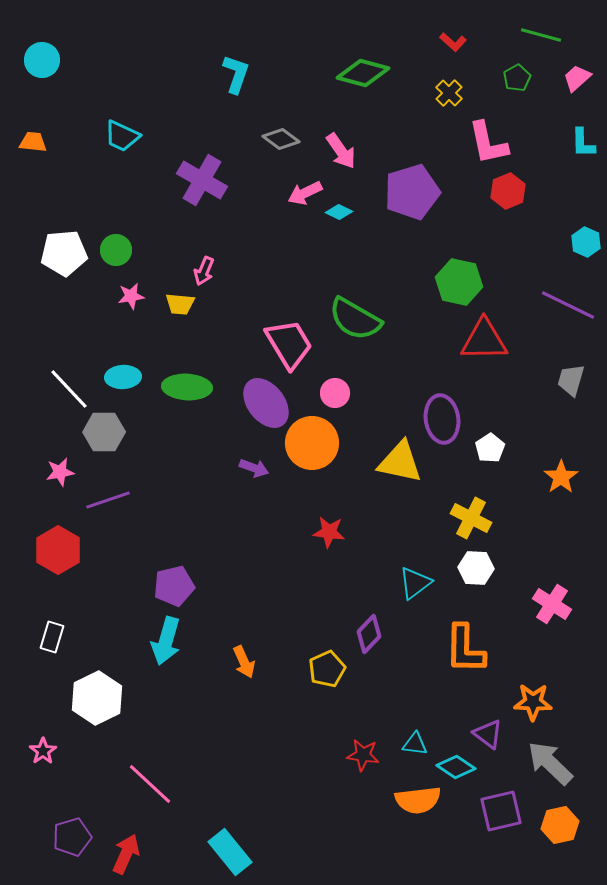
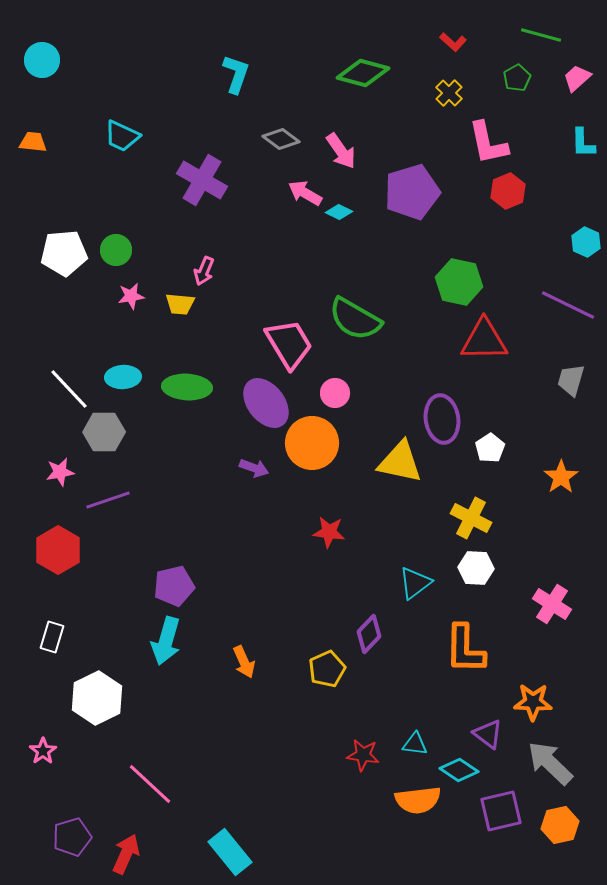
pink arrow at (305, 193): rotated 56 degrees clockwise
cyan diamond at (456, 767): moved 3 px right, 3 px down
